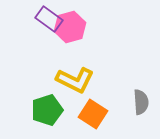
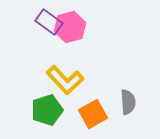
purple rectangle: moved 3 px down
yellow L-shape: moved 10 px left; rotated 21 degrees clockwise
gray semicircle: moved 13 px left
orange square: rotated 28 degrees clockwise
